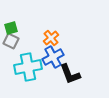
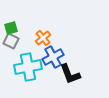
orange cross: moved 8 px left
